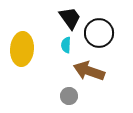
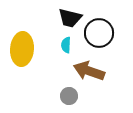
black trapezoid: rotated 140 degrees clockwise
